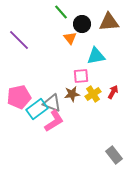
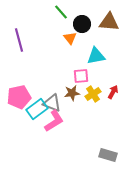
brown triangle: rotated 10 degrees clockwise
purple line: rotated 30 degrees clockwise
brown star: moved 1 px up
gray rectangle: moved 6 px left; rotated 36 degrees counterclockwise
